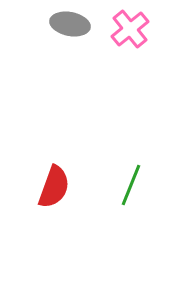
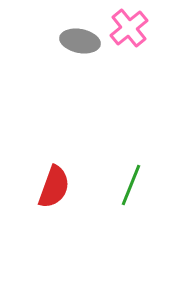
gray ellipse: moved 10 px right, 17 px down
pink cross: moved 1 px left, 1 px up
